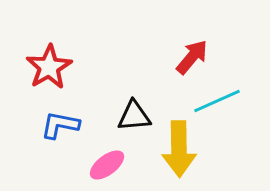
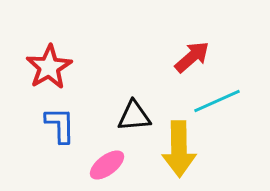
red arrow: rotated 9 degrees clockwise
blue L-shape: rotated 78 degrees clockwise
